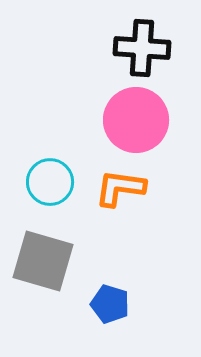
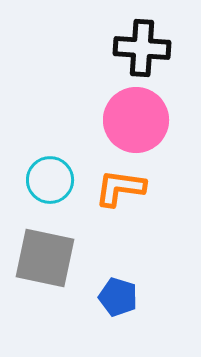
cyan circle: moved 2 px up
gray square: moved 2 px right, 3 px up; rotated 4 degrees counterclockwise
blue pentagon: moved 8 px right, 7 px up
